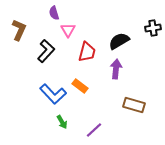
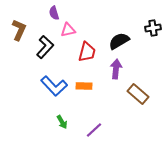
pink triangle: rotated 49 degrees clockwise
black L-shape: moved 1 px left, 4 px up
orange rectangle: moved 4 px right; rotated 35 degrees counterclockwise
blue L-shape: moved 1 px right, 8 px up
brown rectangle: moved 4 px right, 11 px up; rotated 25 degrees clockwise
